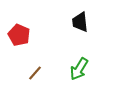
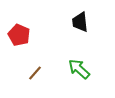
green arrow: rotated 100 degrees clockwise
